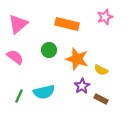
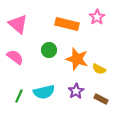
pink star: moved 8 px left; rotated 14 degrees counterclockwise
pink triangle: rotated 40 degrees counterclockwise
yellow semicircle: moved 2 px left, 1 px up
purple star: moved 6 px left, 5 px down
